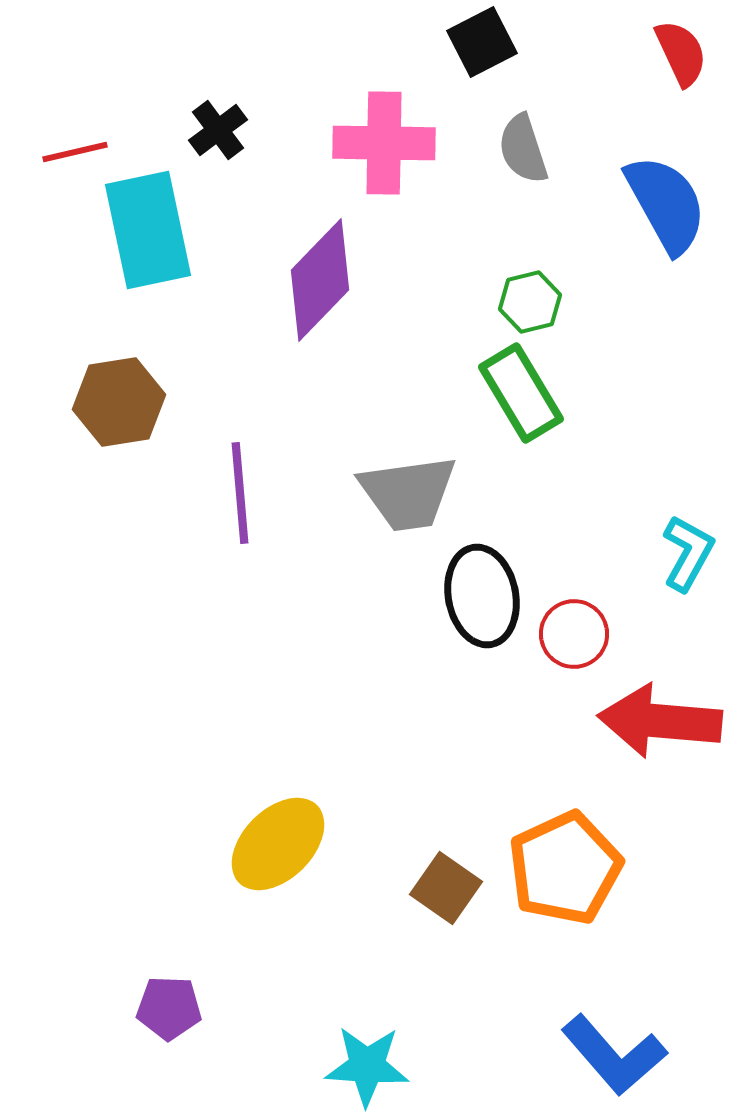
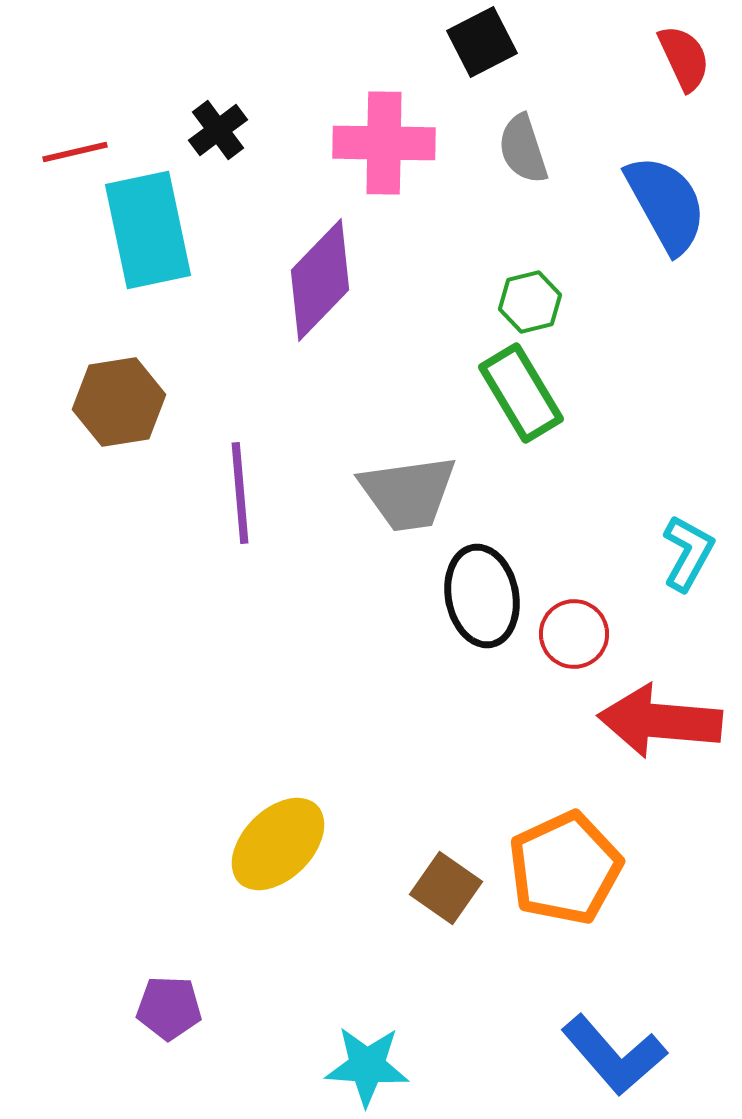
red semicircle: moved 3 px right, 5 px down
